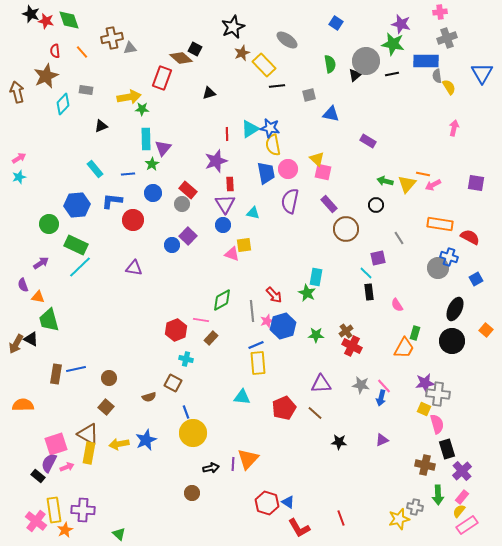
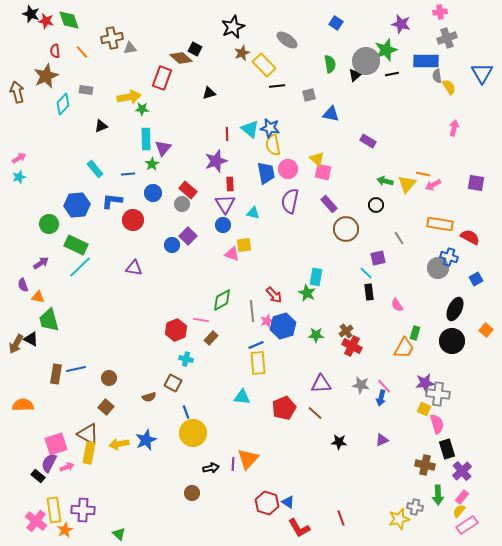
green star at (393, 44): moved 7 px left, 6 px down; rotated 30 degrees counterclockwise
cyan triangle at (250, 129): rotated 48 degrees counterclockwise
